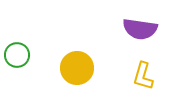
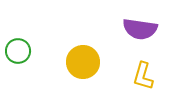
green circle: moved 1 px right, 4 px up
yellow circle: moved 6 px right, 6 px up
